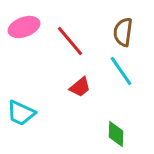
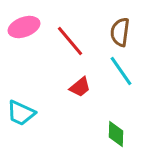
brown semicircle: moved 3 px left
